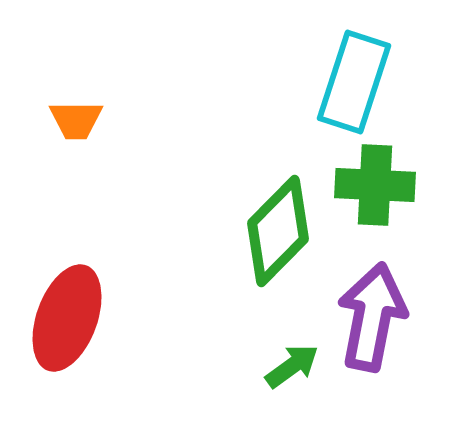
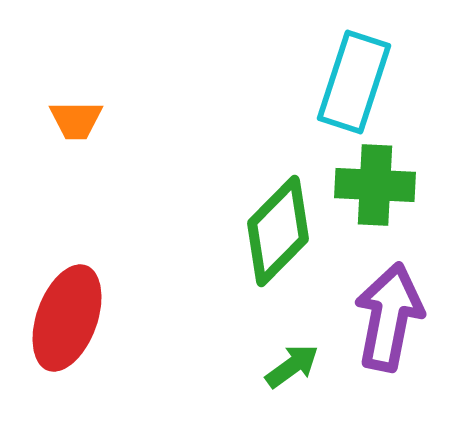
purple arrow: moved 17 px right
